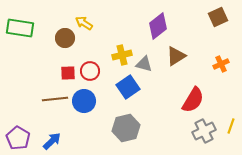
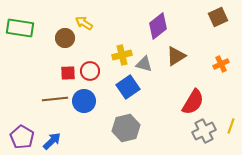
red semicircle: moved 2 px down
purple pentagon: moved 4 px right, 1 px up
